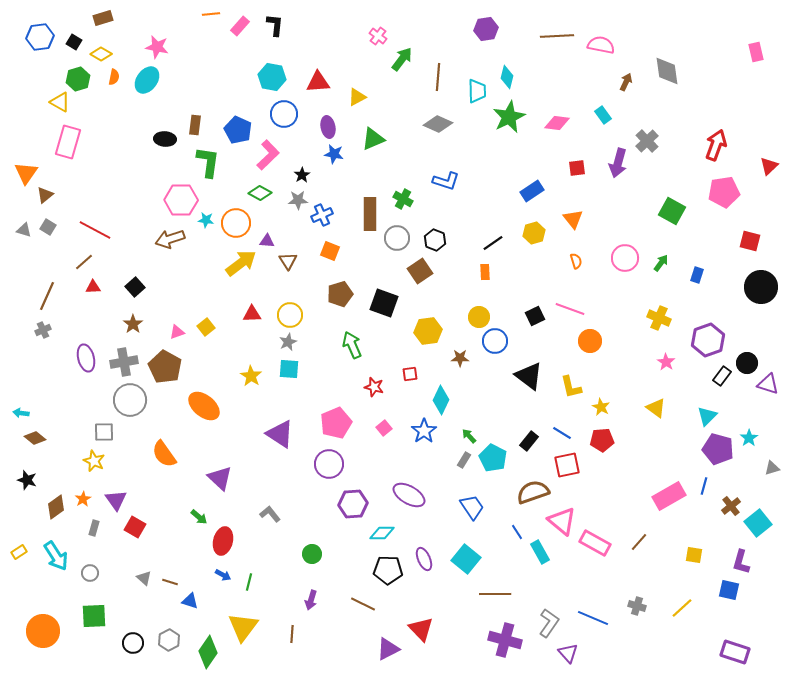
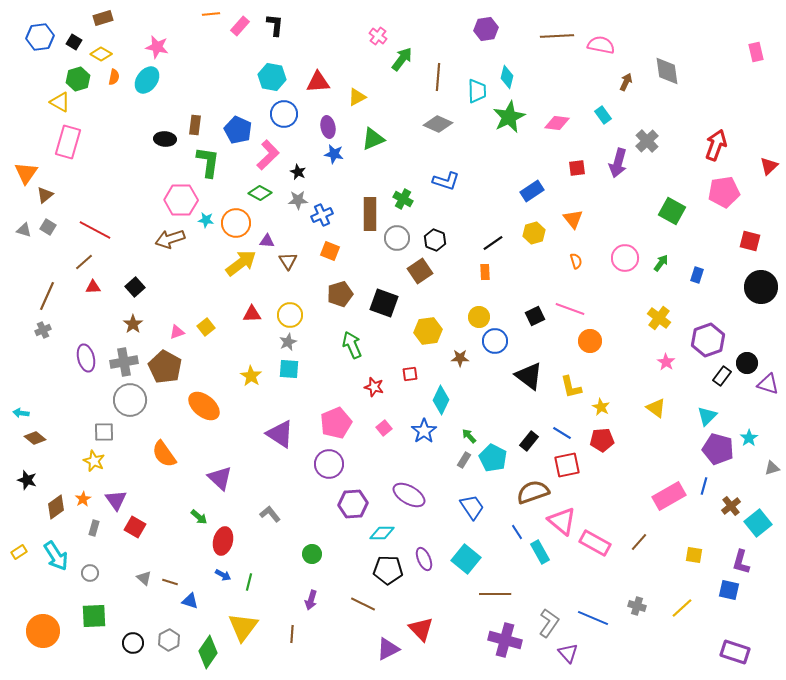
black star at (302, 175): moved 4 px left, 3 px up; rotated 14 degrees counterclockwise
yellow cross at (659, 318): rotated 15 degrees clockwise
